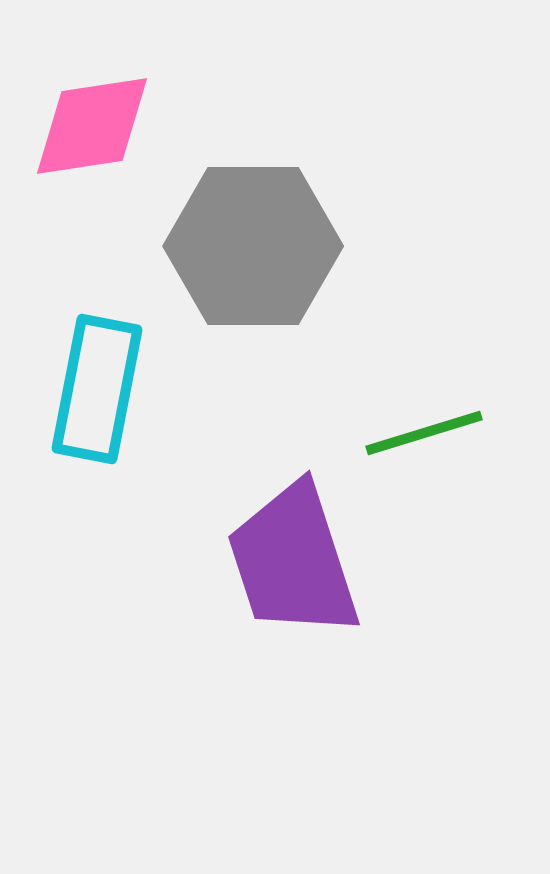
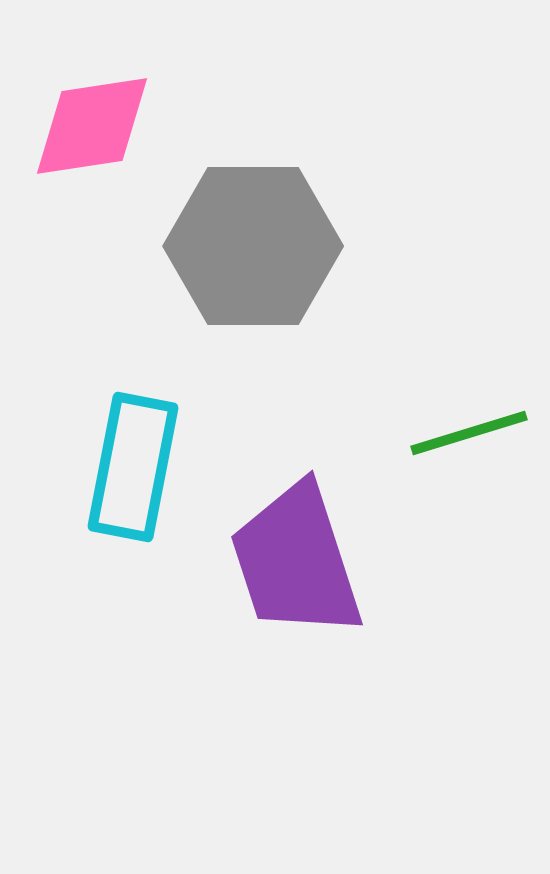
cyan rectangle: moved 36 px right, 78 px down
green line: moved 45 px right
purple trapezoid: moved 3 px right
